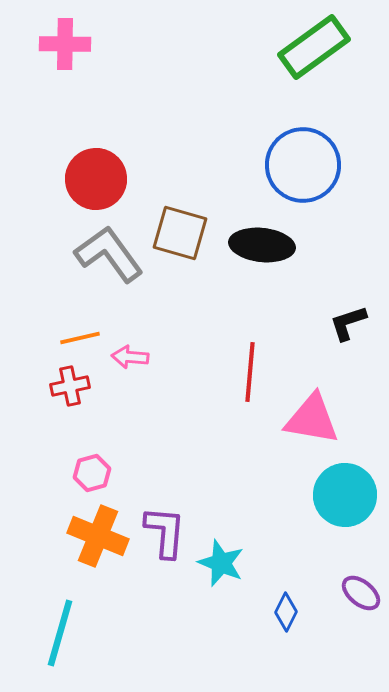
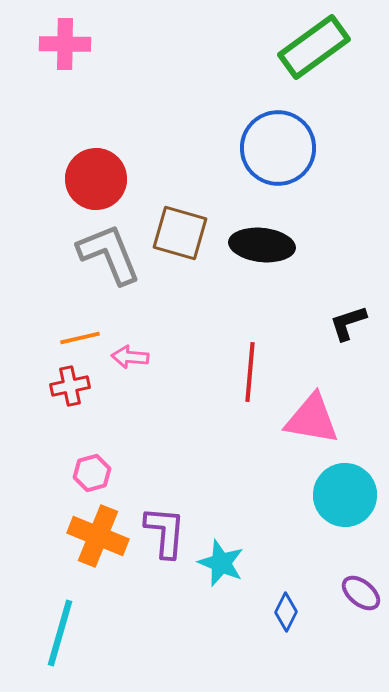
blue circle: moved 25 px left, 17 px up
gray L-shape: rotated 14 degrees clockwise
